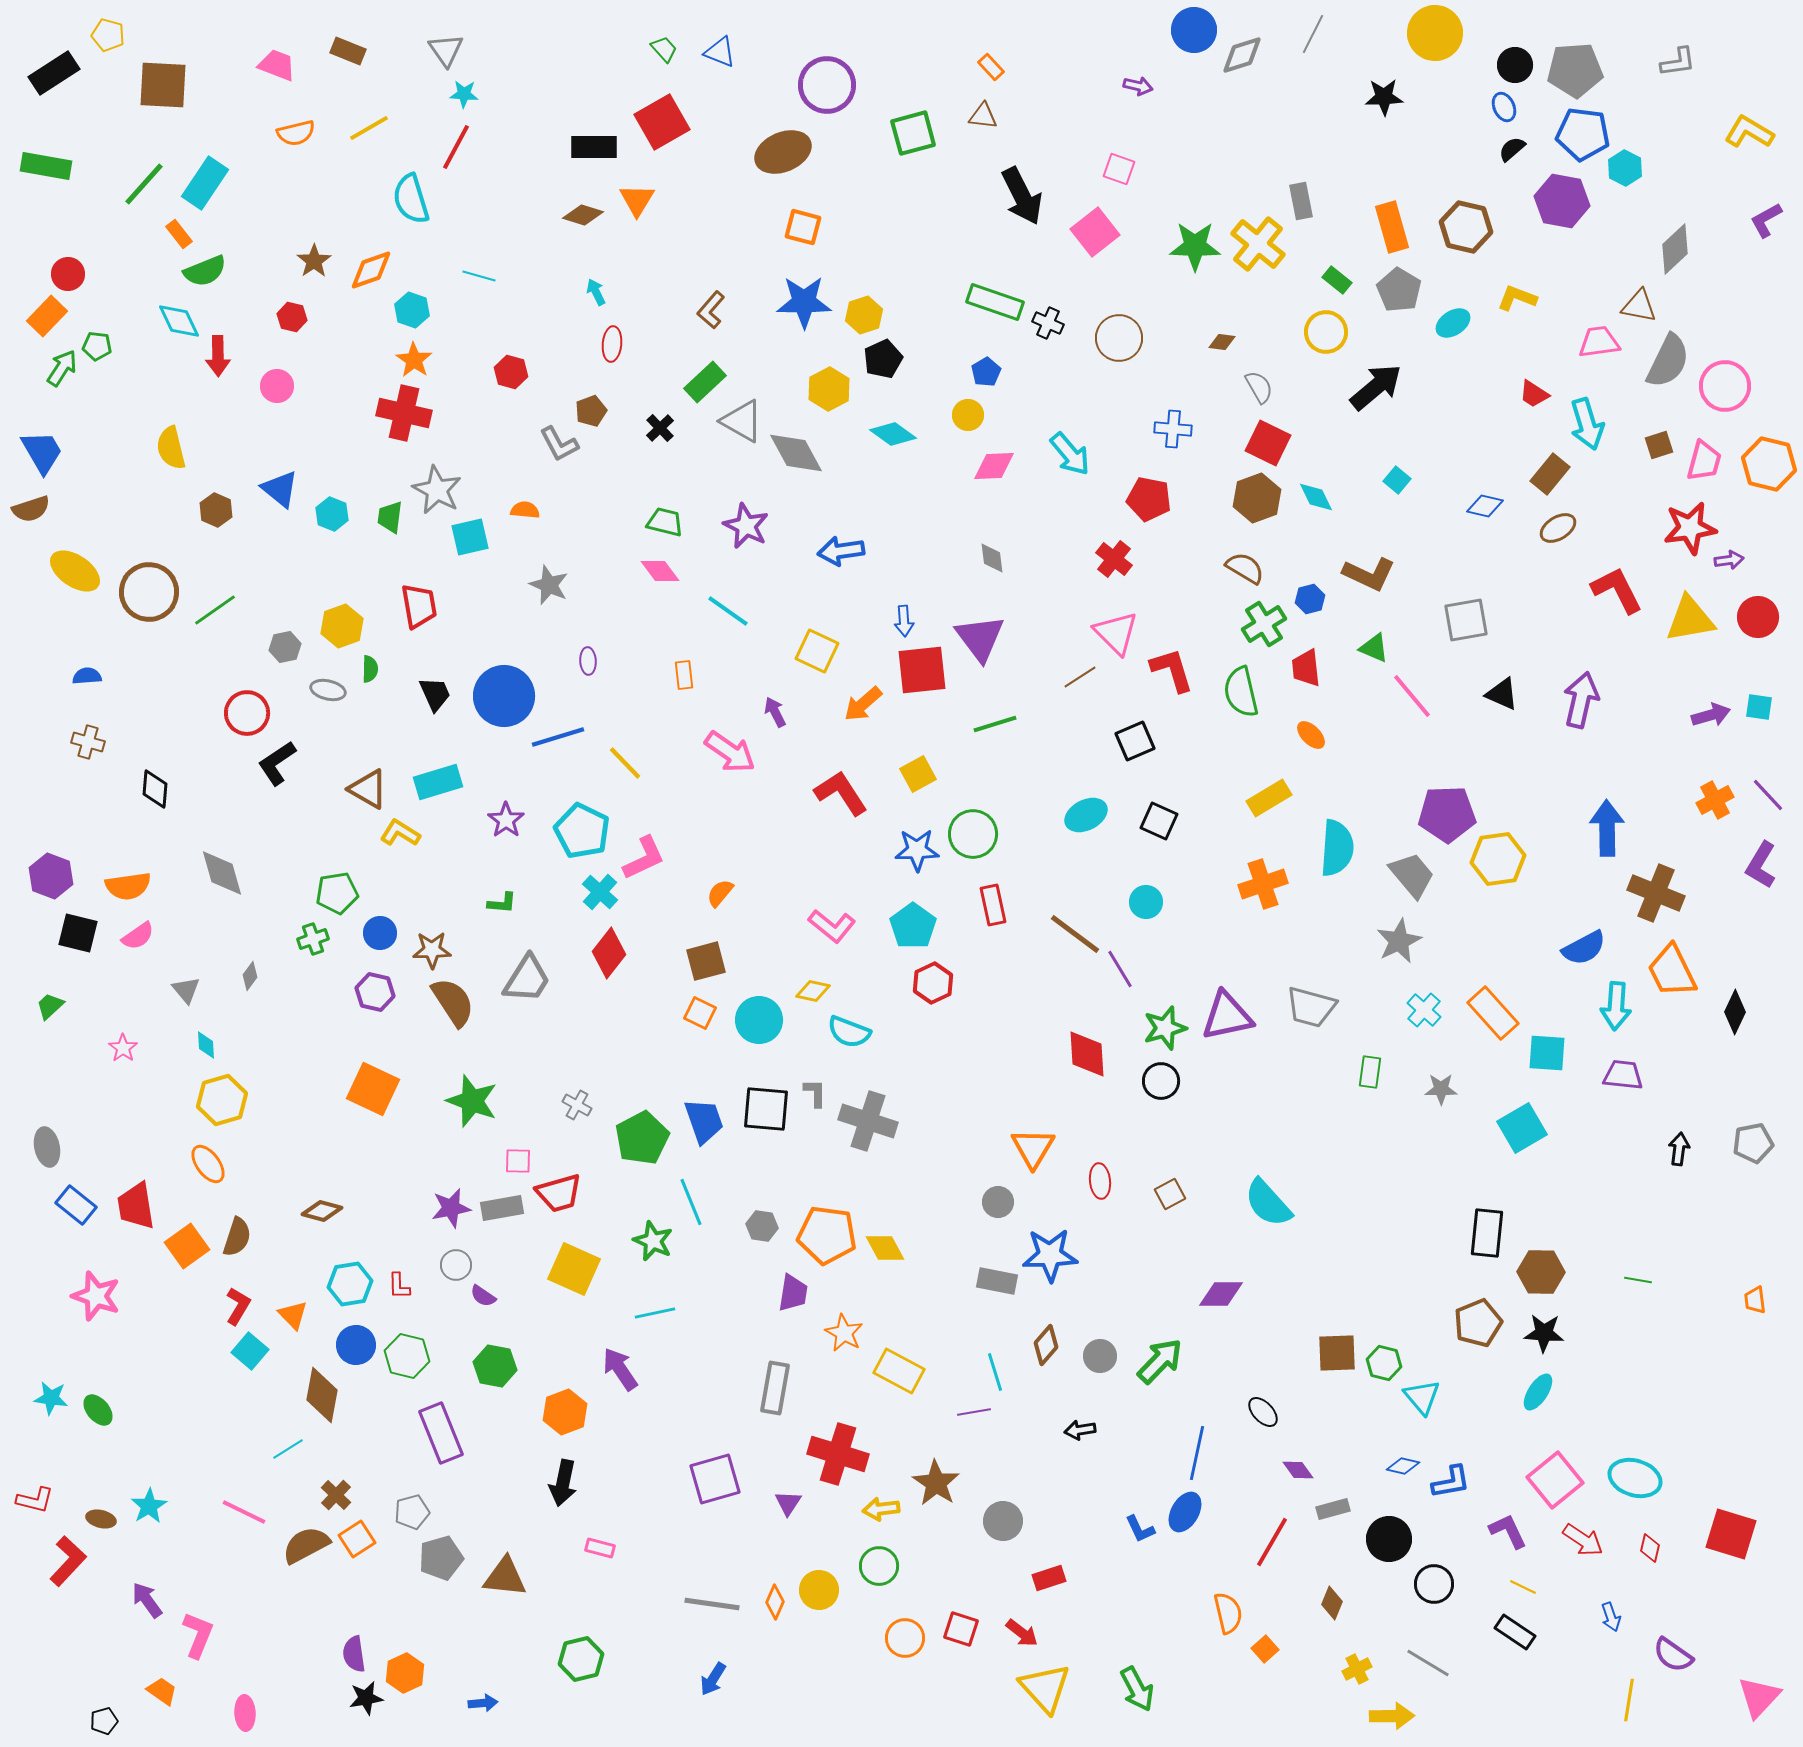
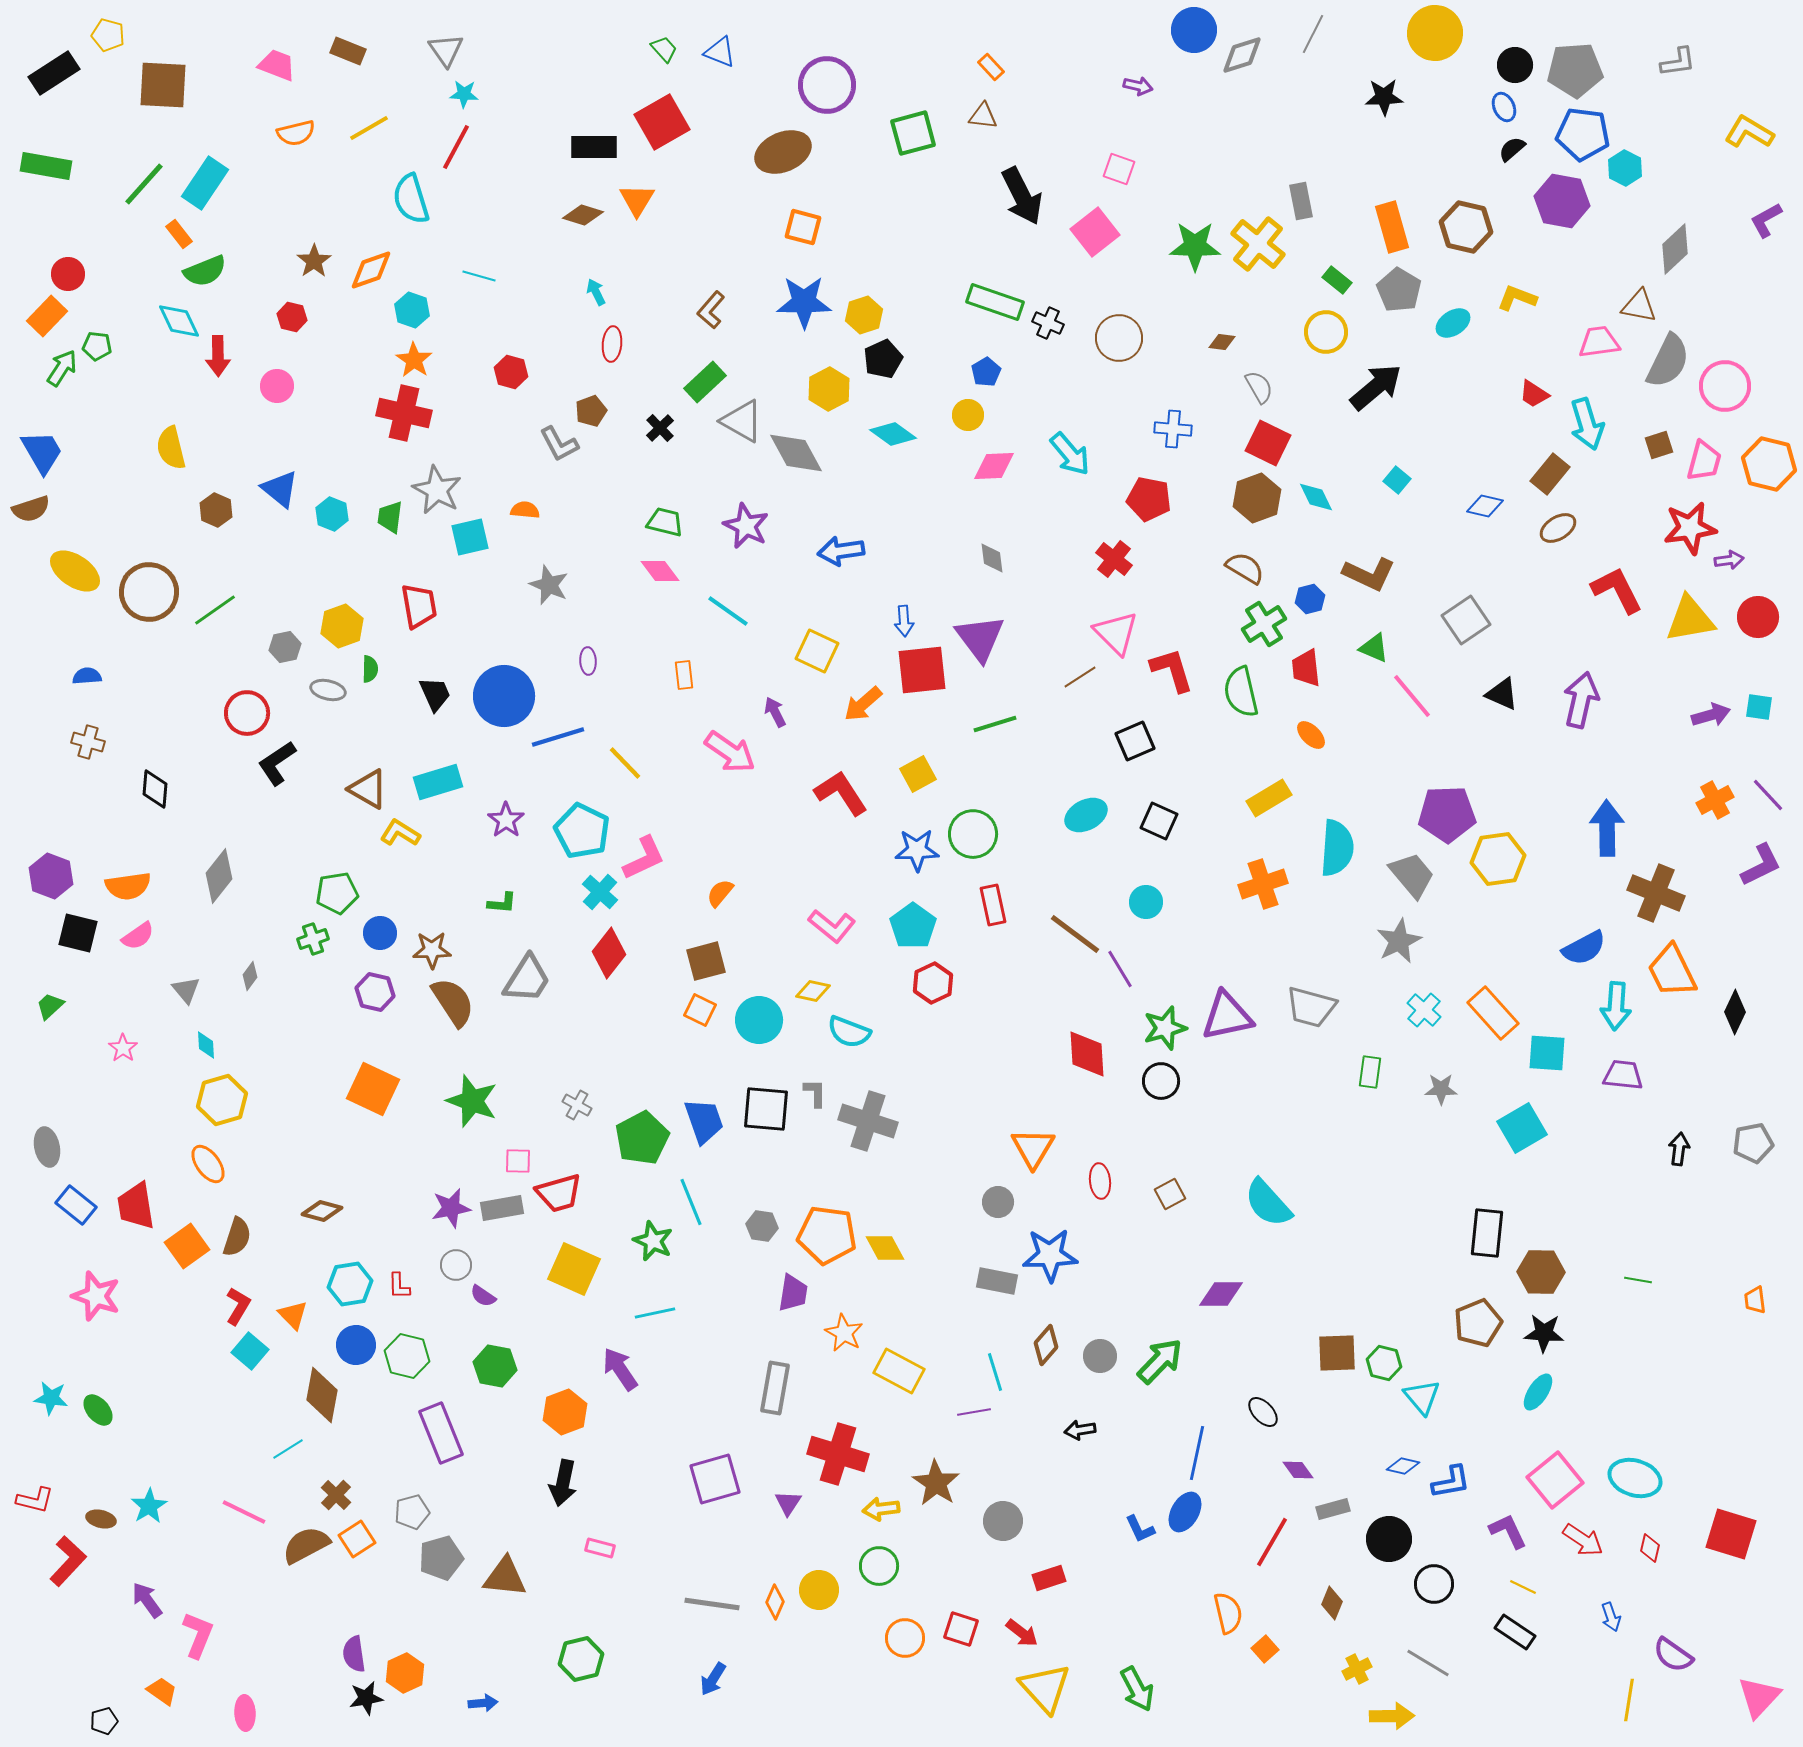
gray square at (1466, 620): rotated 24 degrees counterclockwise
purple L-shape at (1761, 865): rotated 147 degrees counterclockwise
gray diamond at (222, 873): moved 3 px left, 3 px down; rotated 54 degrees clockwise
orange square at (700, 1013): moved 3 px up
